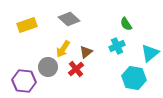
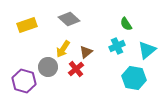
cyan triangle: moved 3 px left, 3 px up
purple hexagon: rotated 10 degrees clockwise
